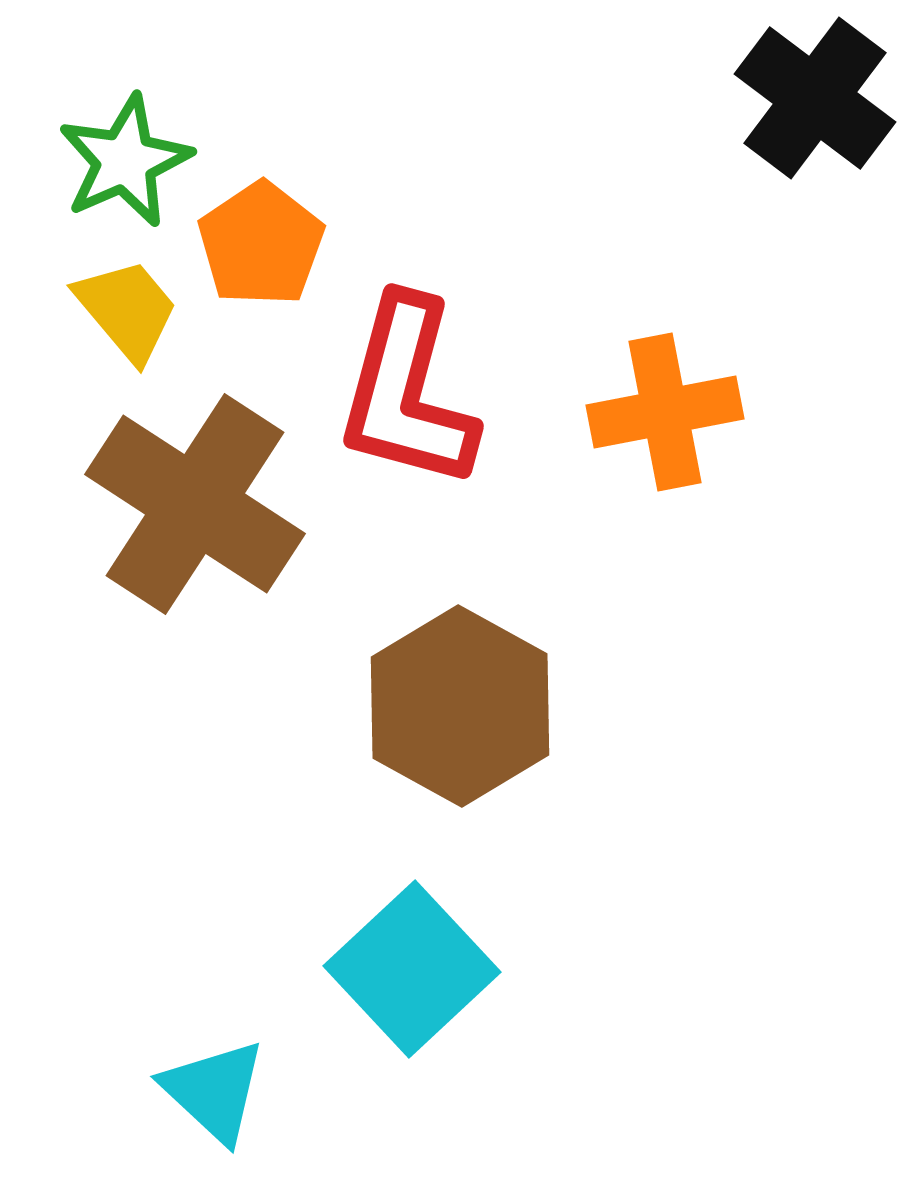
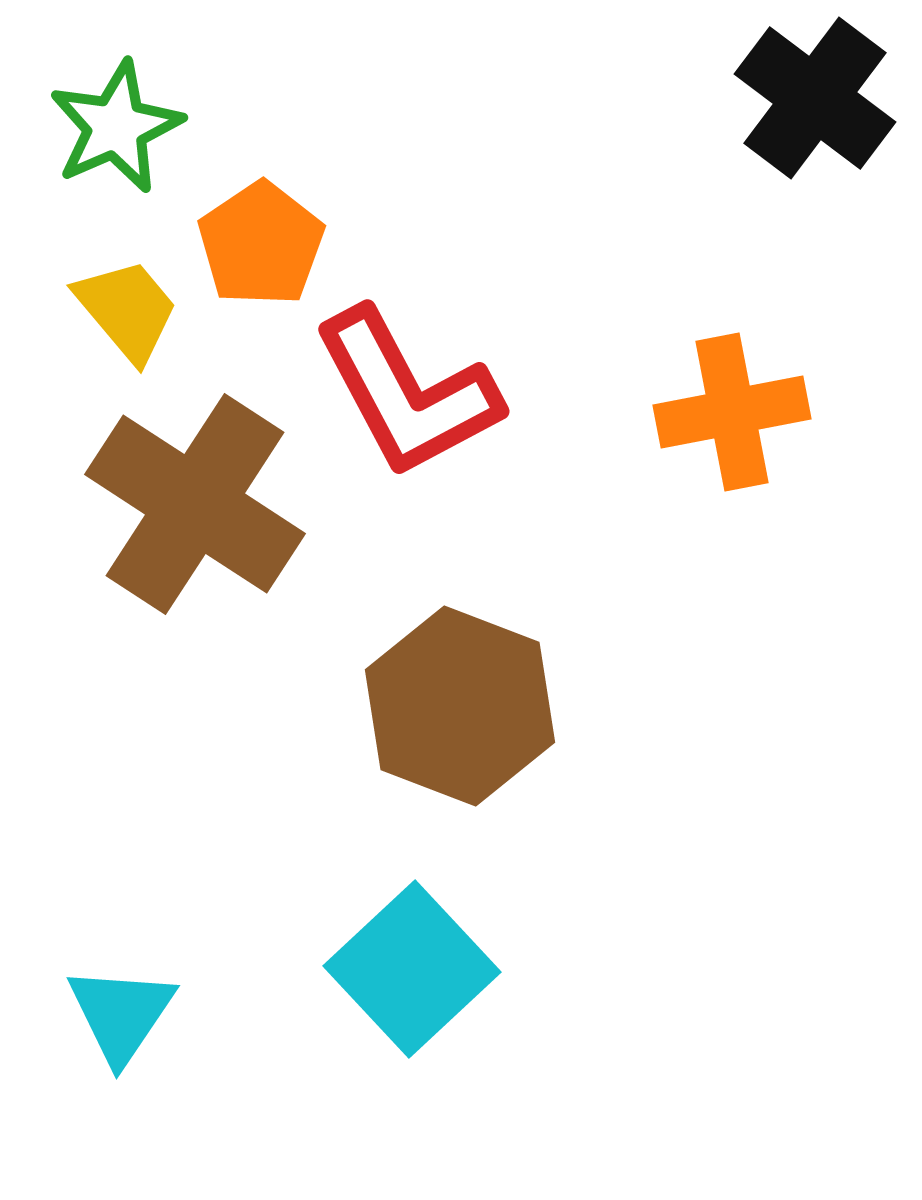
green star: moved 9 px left, 34 px up
red L-shape: rotated 43 degrees counterclockwise
orange cross: moved 67 px right
brown hexagon: rotated 8 degrees counterclockwise
cyan triangle: moved 93 px left, 77 px up; rotated 21 degrees clockwise
